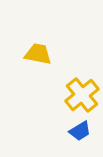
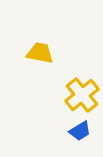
yellow trapezoid: moved 2 px right, 1 px up
